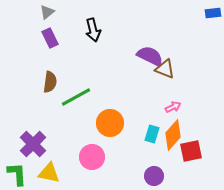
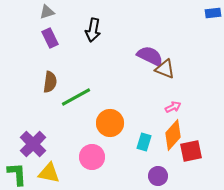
gray triangle: rotated 21 degrees clockwise
black arrow: rotated 25 degrees clockwise
cyan rectangle: moved 8 px left, 8 px down
purple circle: moved 4 px right
